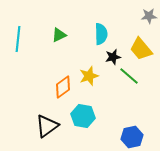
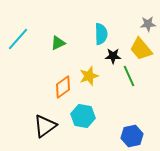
gray star: moved 1 px left, 8 px down
green triangle: moved 1 px left, 8 px down
cyan line: rotated 35 degrees clockwise
black star: moved 1 px up; rotated 14 degrees clockwise
green line: rotated 25 degrees clockwise
black triangle: moved 2 px left
blue hexagon: moved 1 px up
